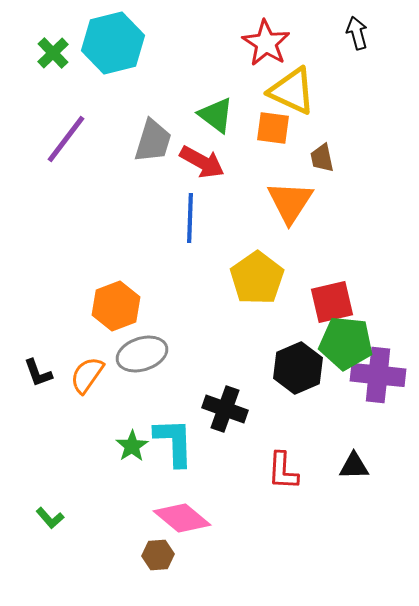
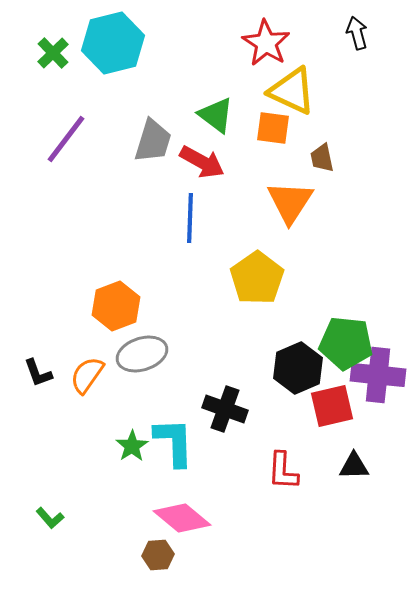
red square: moved 104 px down
